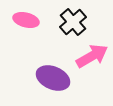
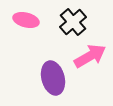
pink arrow: moved 2 px left
purple ellipse: rotated 52 degrees clockwise
